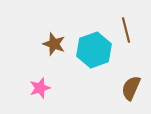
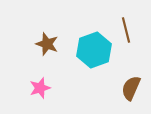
brown star: moved 7 px left
